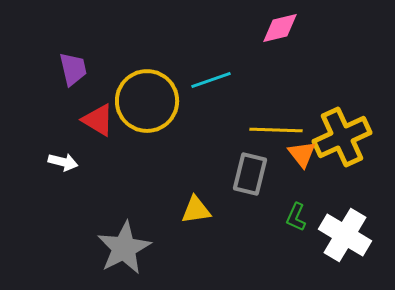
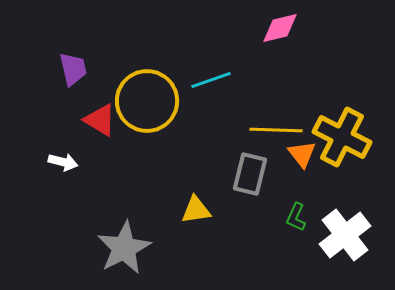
red triangle: moved 2 px right
yellow cross: rotated 38 degrees counterclockwise
white cross: rotated 21 degrees clockwise
